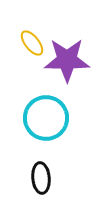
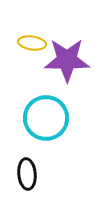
yellow ellipse: rotated 44 degrees counterclockwise
black ellipse: moved 14 px left, 4 px up
